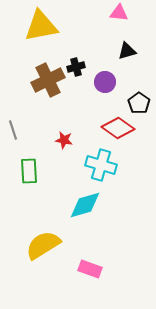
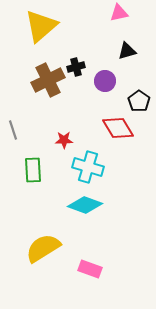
pink triangle: rotated 18 degrees counterclockwise
yellow triangle: rotated 30 degrees counterclockwise
purple circle: moved 1 px up
black pentagon: moved 2 px up
red diamond: rotated 24 degrees clockwise
red star: rotated 12 degrees counterclockwise
cyan cross: moved 13 px left, 2 px down
green rectangle: moved 4 px right, 1 px up
cyan diamond: rotated 36 degrees clockwise
yellow semicircle: moved 3 px down
